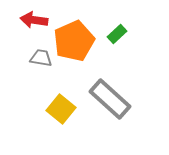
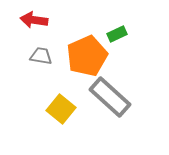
green rectangle: rotated 18 degrees clockwise
orange pentagon: moved 13 px right, 15 px down
gray trapezoid: moved 2 px up
gray rectangle: moved 2 px up
